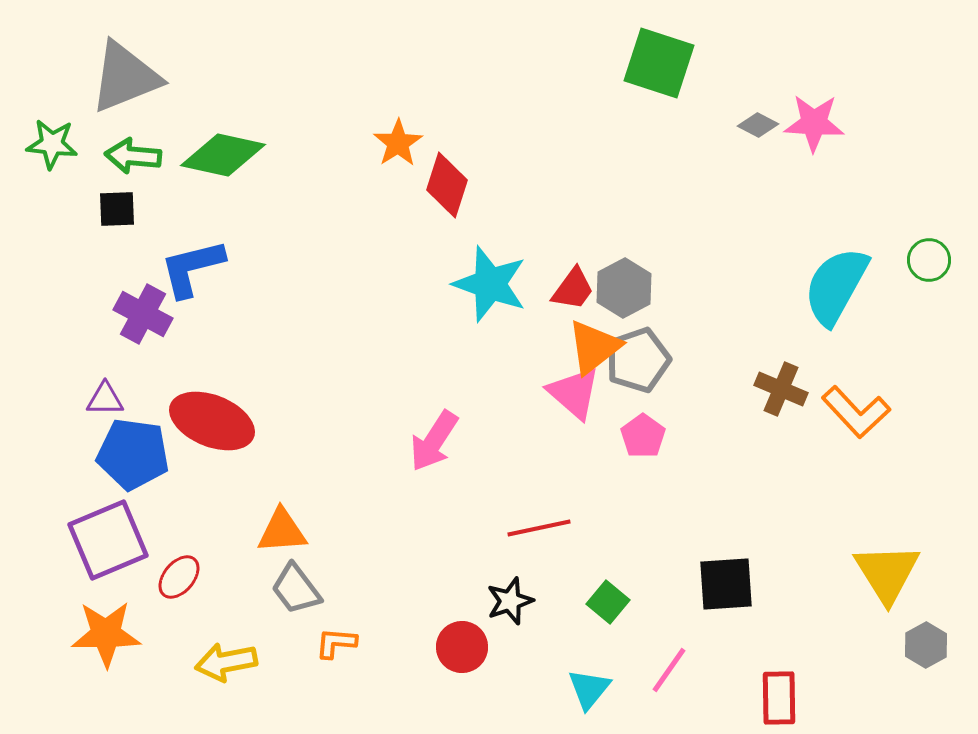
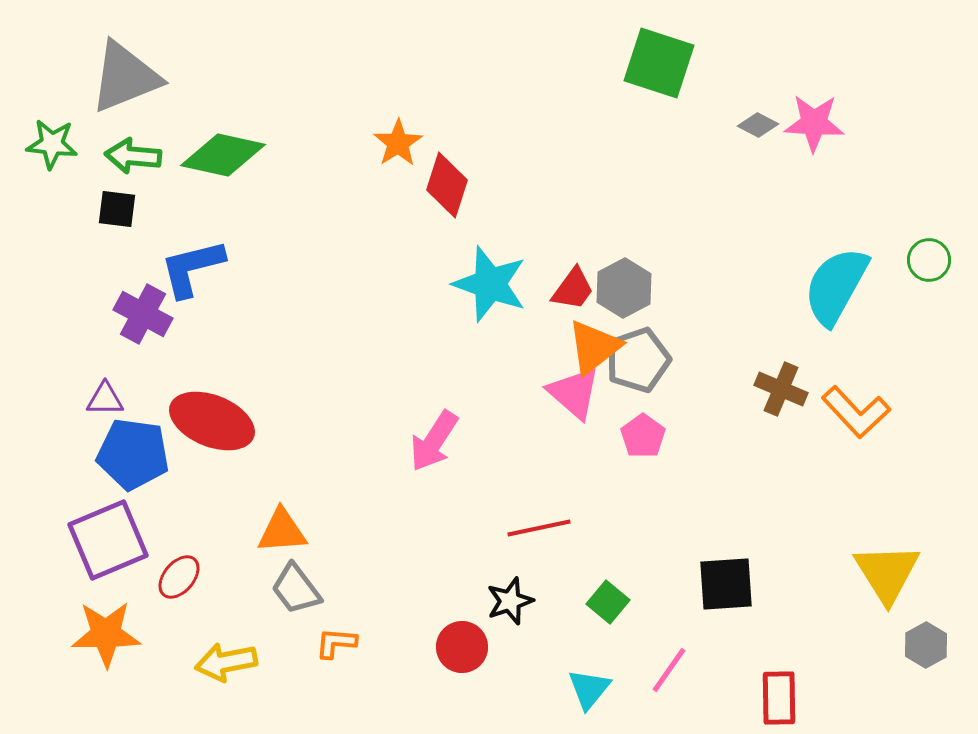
black square at (117, 209): rotated 9 degrees clockwise
